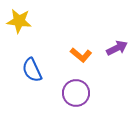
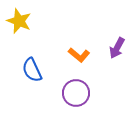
yellow star: rotated 15 degrees clockwise
purple arrow: rotated 145 degrees clockwise
orange L-shape: moved 2 px left
